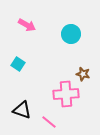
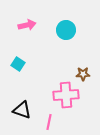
pink arrow: rotated 42 degrees counterclockwise
cyan circle: moved 5 px left, 4 px up
brown star: rotated 16 degrees counterclockwise
pink cross: moved 1 px down
pink line: rotated 63 degrees clockwise
